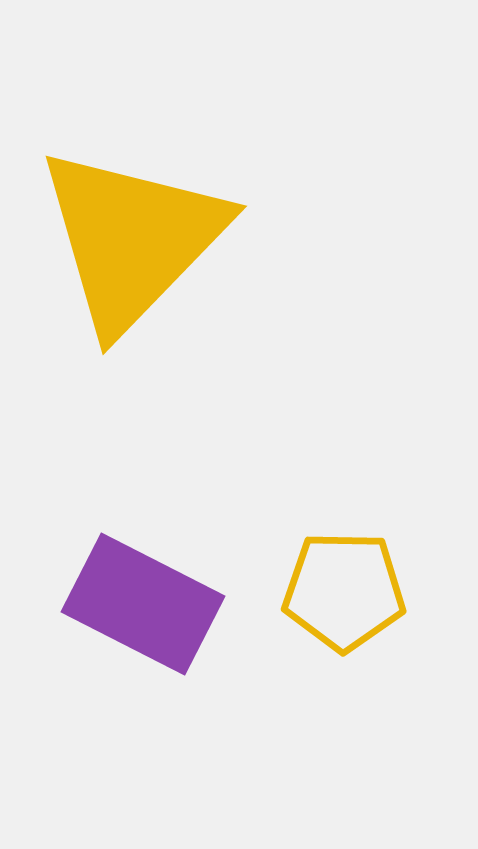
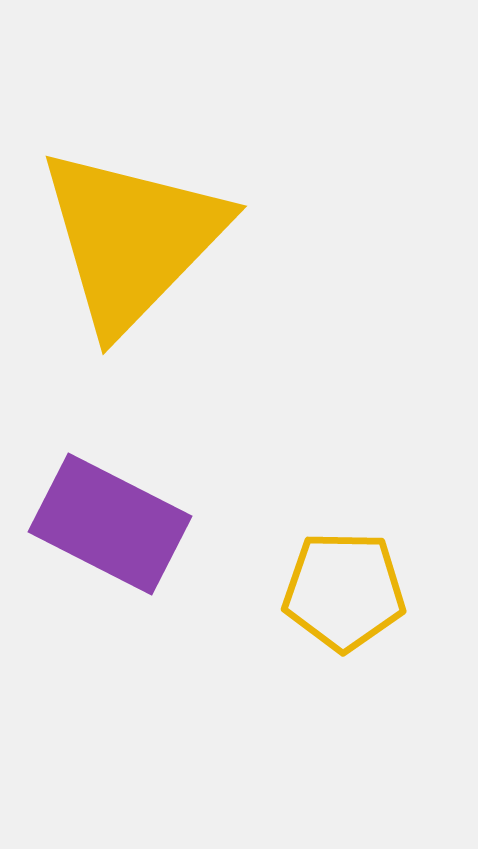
purple rectangle: moved 33 px left, 80 px up
